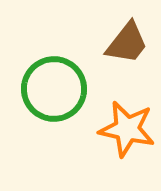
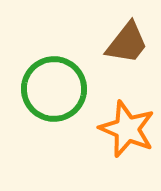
orange star: rotated 10 degrees clockwise
